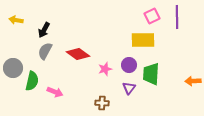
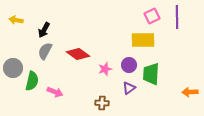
orange arrow: moved 3 px left, 11 px down
purple triangle: rotated 16 degrees clockwise
